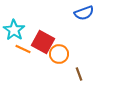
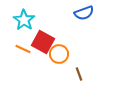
cyan star: moved 10 px right, 10 px up
